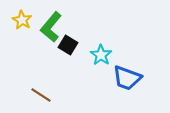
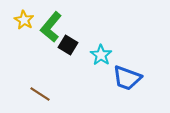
yellow star: moved 2 px right
brown line: moved 1 px left, 1 px up
